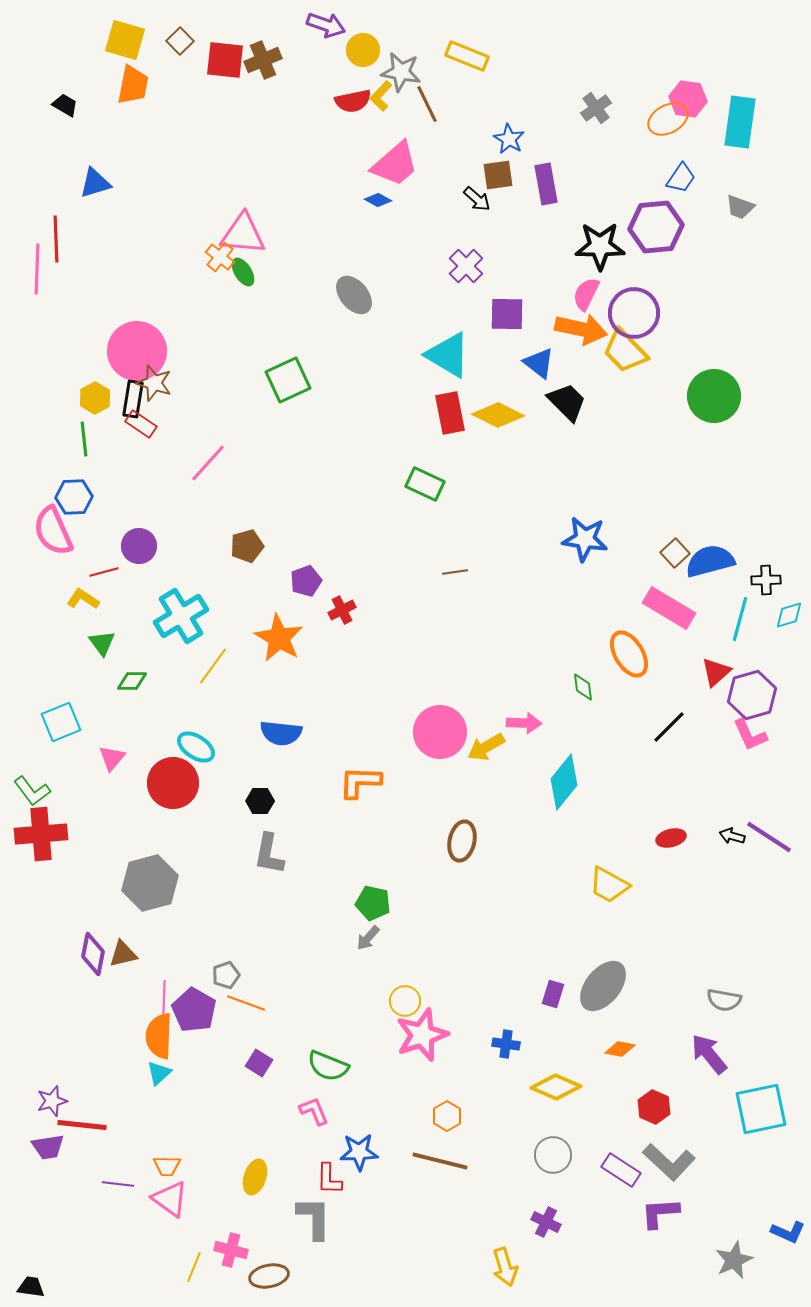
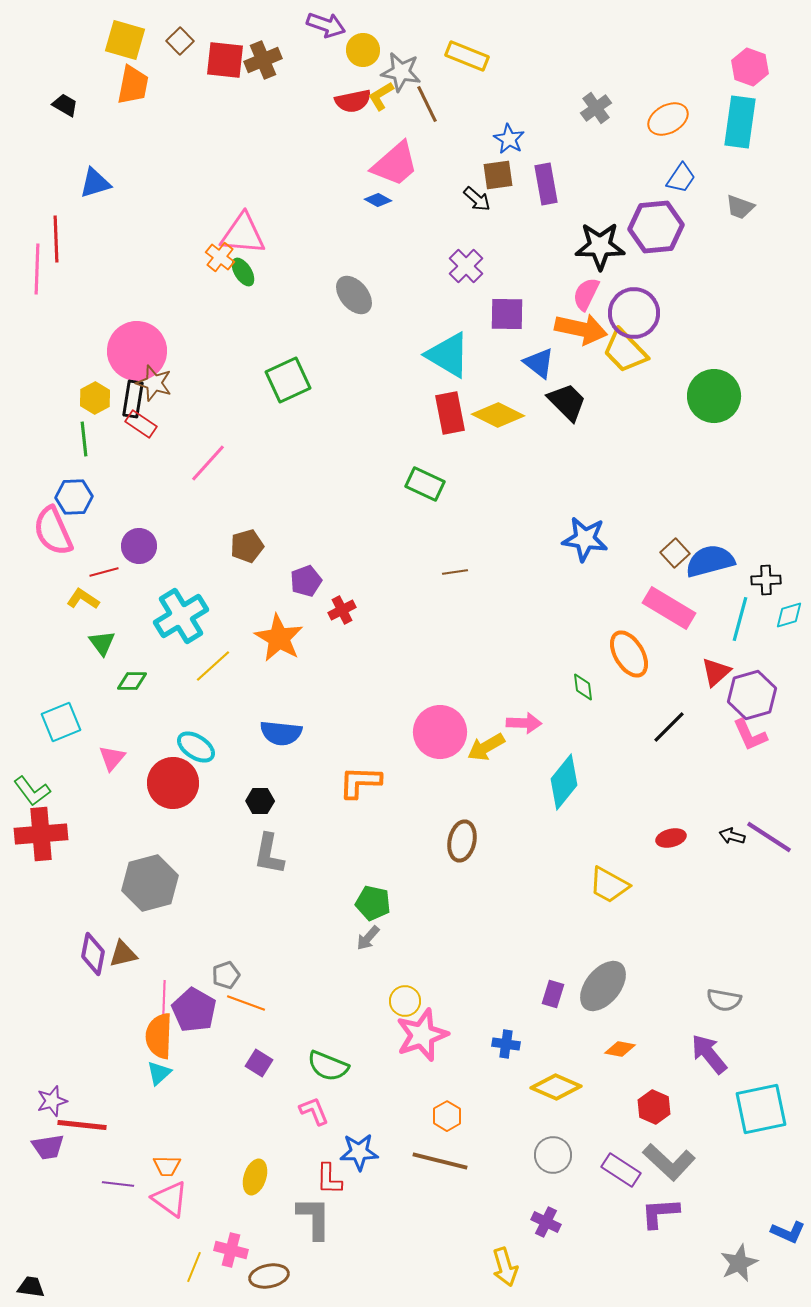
yellow L-shape at (381, 96): rotated 16 degrees clockwise
pink hexagon at (688, 99): moved 62 px right, 32 px up; rotated 12 degrees clockwise
yellow line at (213, 666): rotated 12 degrees clockwise
gray star at (734, 1260): moved 5 px right, 3 px down
